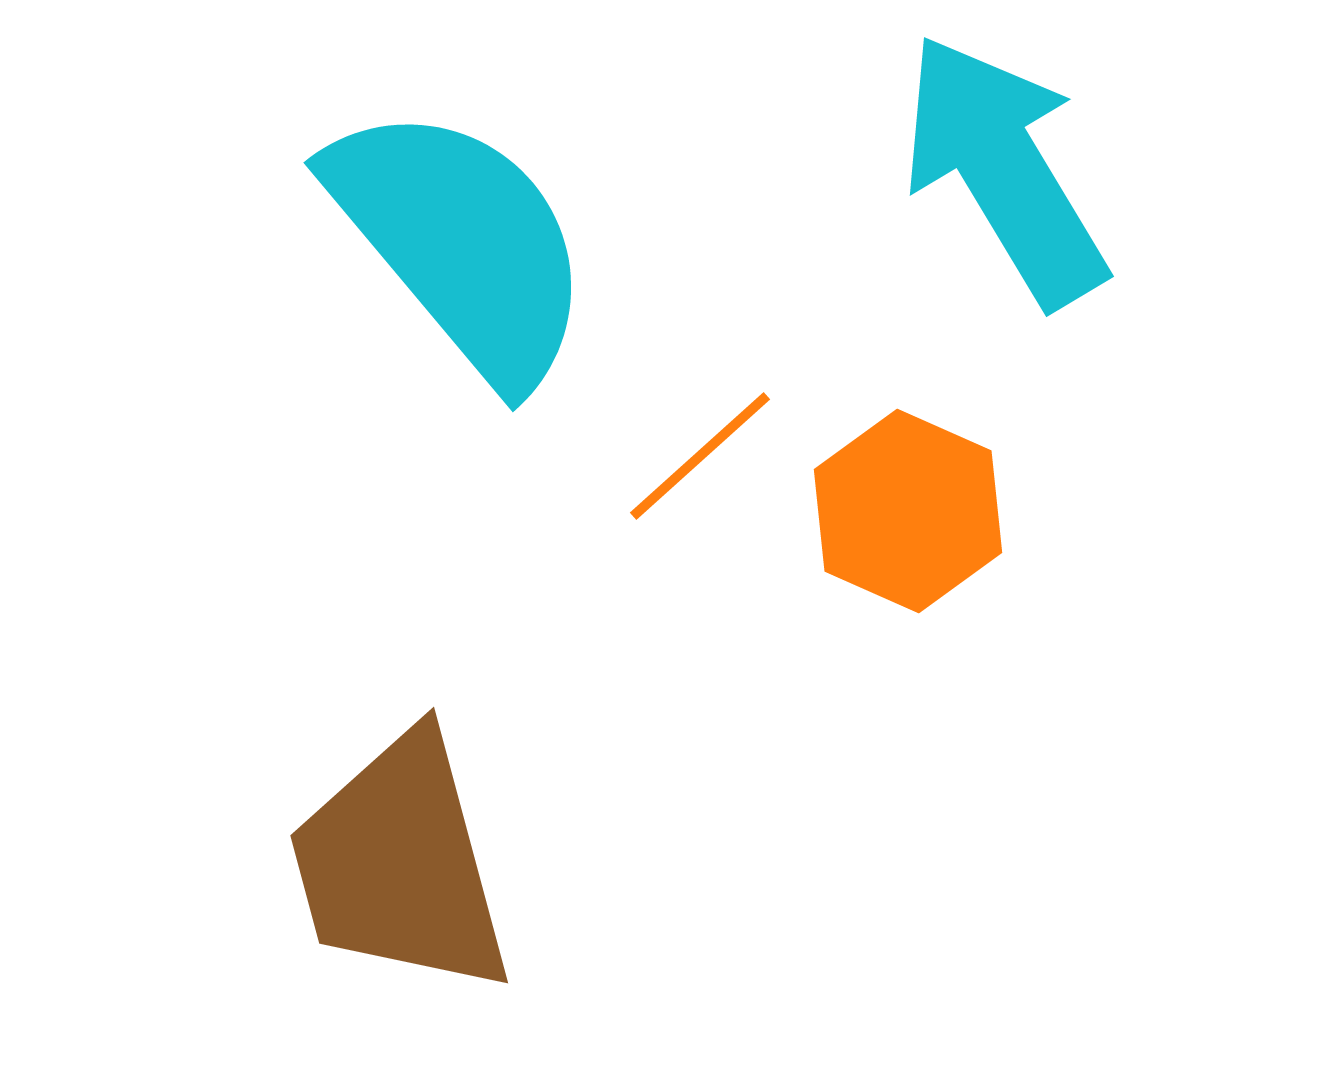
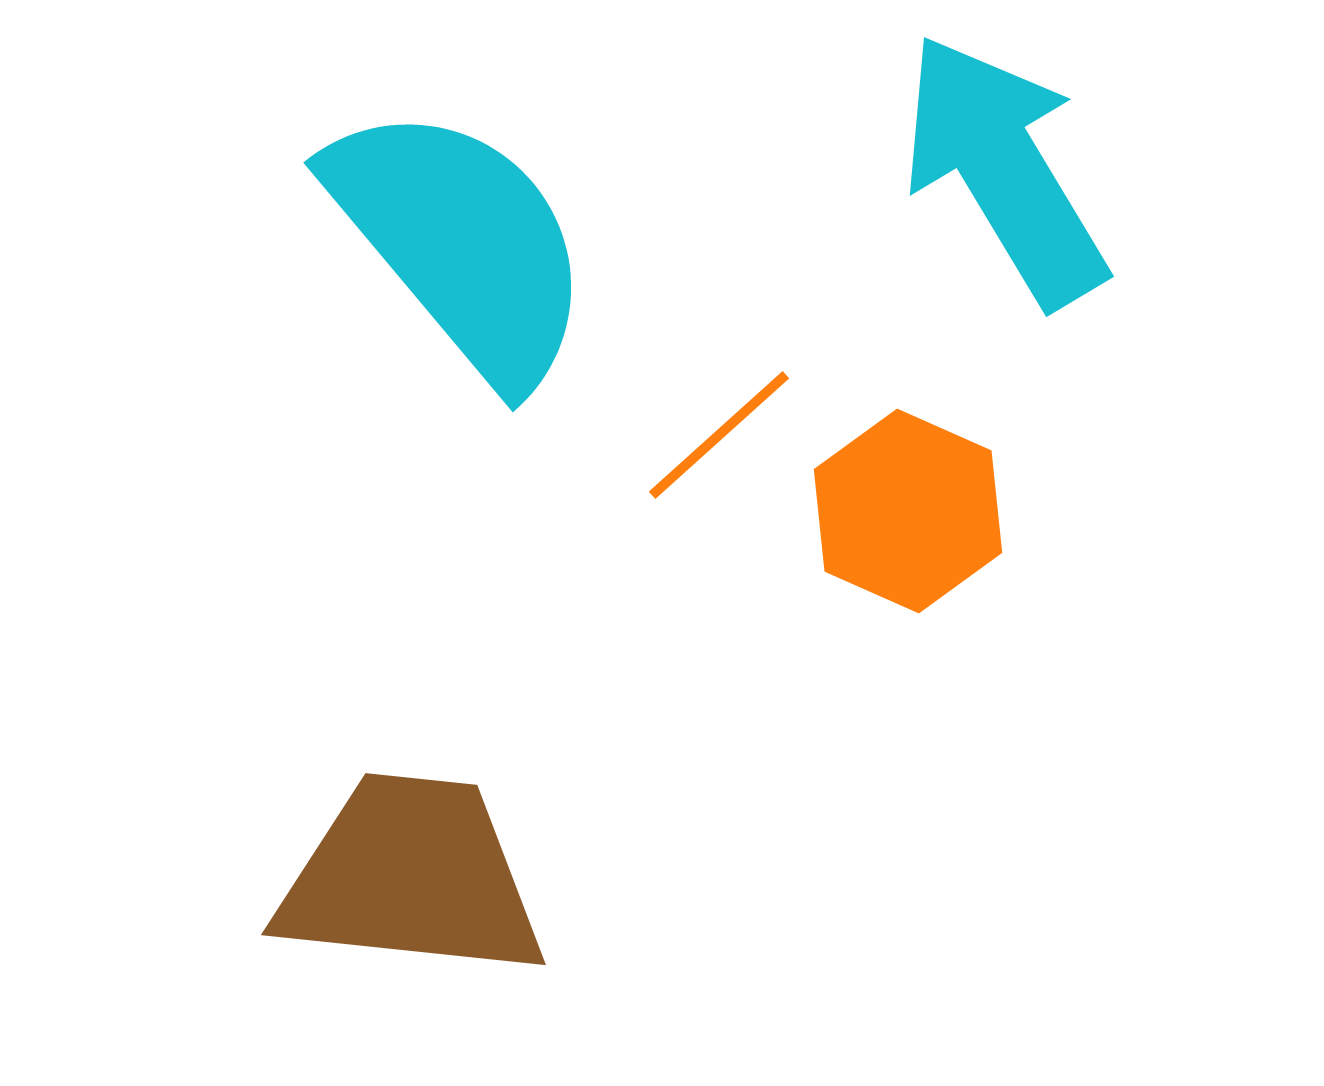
orange line: moved 19 px right, 21 px up
brown trapezoid: moved 11 px right, 13 px down; rotated 111 degrees clockwise
